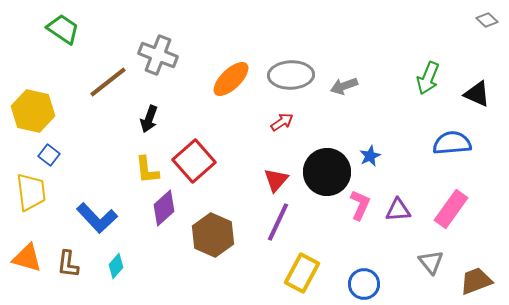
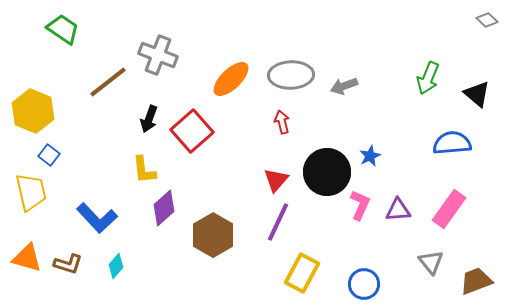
black triangle: rotated 16 degrees clockwise
yellow hexagon: rotated 9 degrees clockwise
red arrow: rotated 70 degrees counterclockwise
red square: moved 2 px left, 30 px up
yellow L-shape: moved 3 px left
yellow trapezoid: rotated 6 degrees counterclockwise
pink rectangle: moved 2 px left
brown hexagon: rotated 6 degrees clockwise
brown L-shape: rotated 80 degrees counterclockwise
